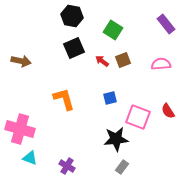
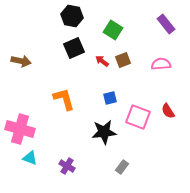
black star: moved 12 px left, 7 px up
